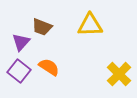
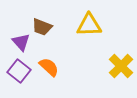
yellow triangle: moved 1 px left
purple triangle: rotated 24 degrees counterclockwise
orange semicircle: rotated 10 degrees clockwise
yellow cross: moved 2 px right, 8 px up
